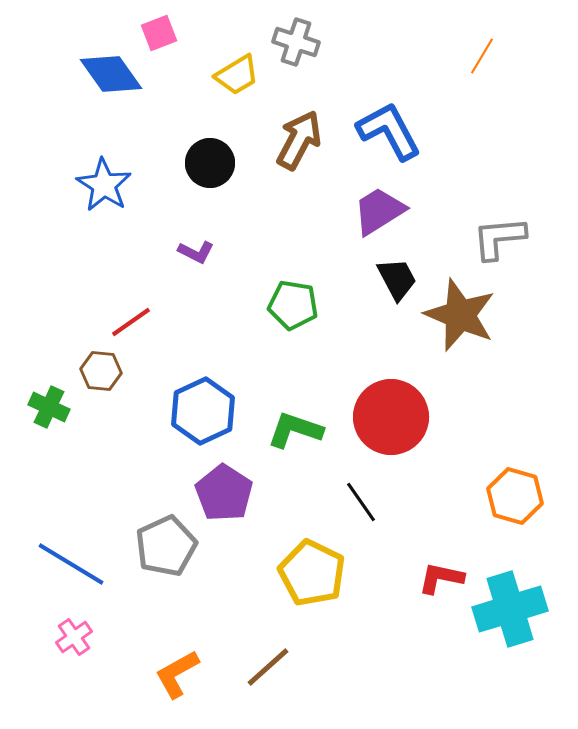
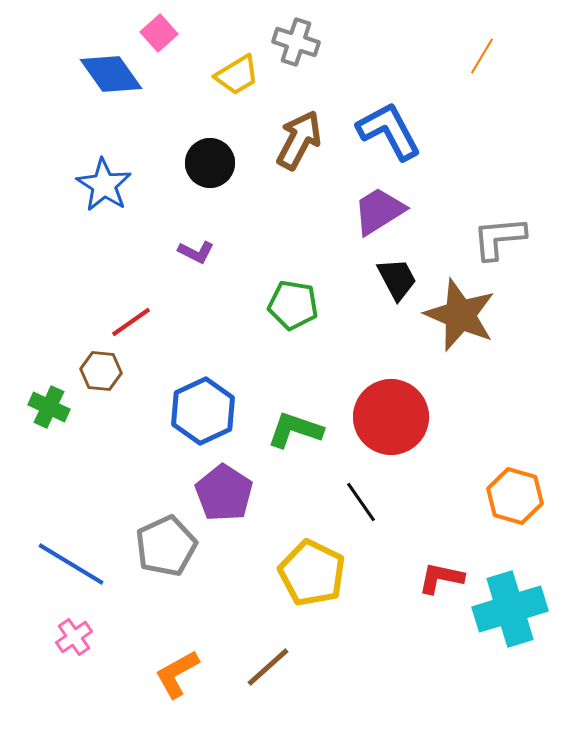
pink square: rotated 21 degrees counterclockwise
